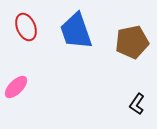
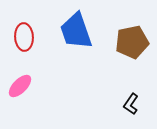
red ellipse: moved 2 px left, 10 px down; rotated 20 degrees clockwise
pink ellipse: moved 4 px right, 1 px up
black L-shape: moved 6 px left
